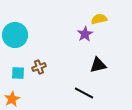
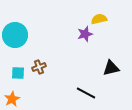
purple star: rotated 14 degrees clockwise
black triangle: moved 13 px right, 3 px down
black line: moved 2 px right
